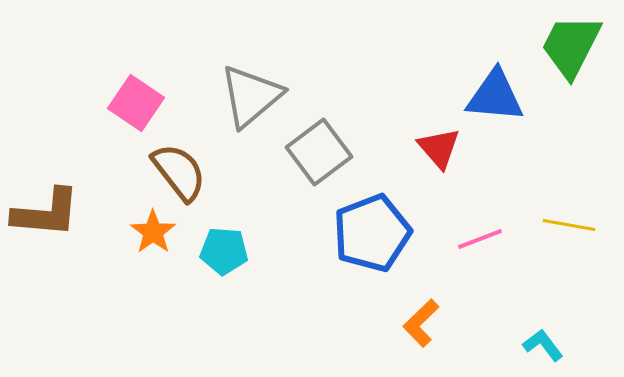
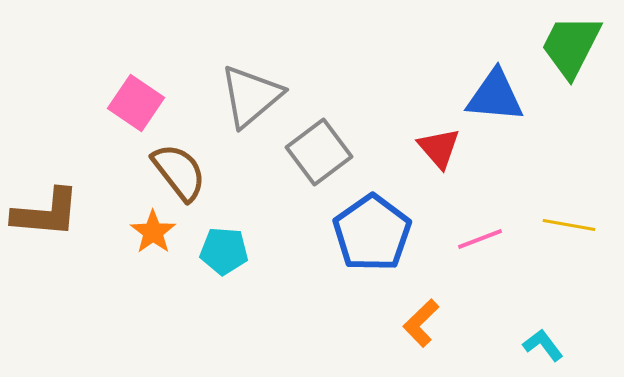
blue pentagon: rotated 14 degrees counterclockwise
